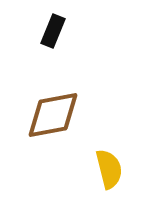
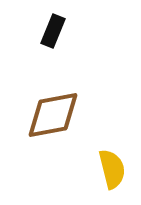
yellow semicircle: moved 3 px right
